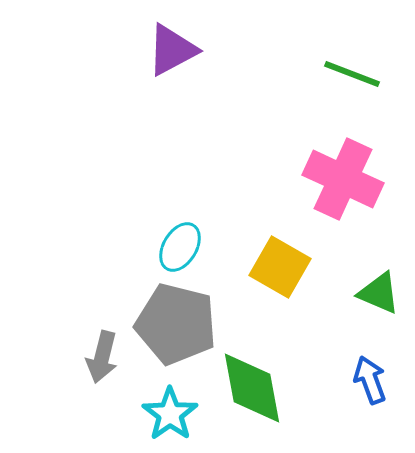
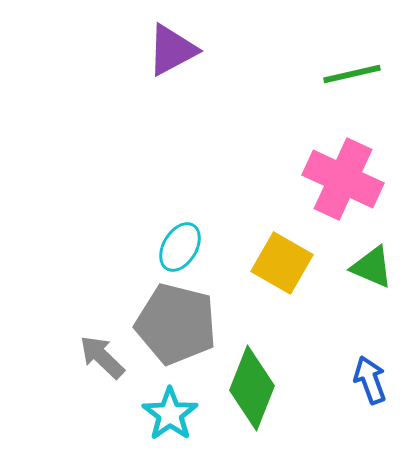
green line: rotated 34 degrees counterclockwise
yellow square: moved 2 px right, 4 px up
green triangle: moved 7 px left, 26 px up
gray arrow: rotated 120 degrees clockwise
green diamond: rotated 32 degrees clockwise
